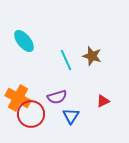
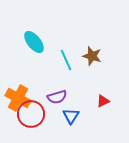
cyan ellipse: moved 10 px right, 1 px down
